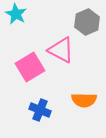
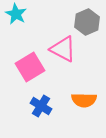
pink triangle: moved 2 px right, 1 px up
blue cross: moved 1 px right, 4 px up; rotated 10 degrees clockwise
